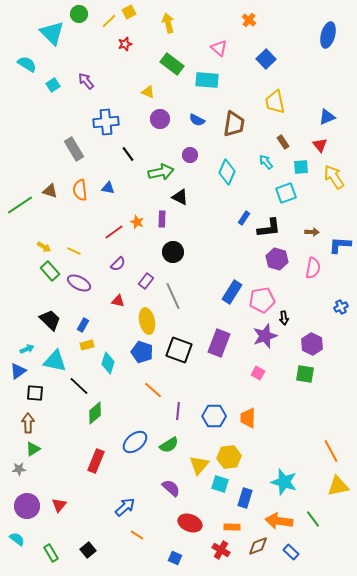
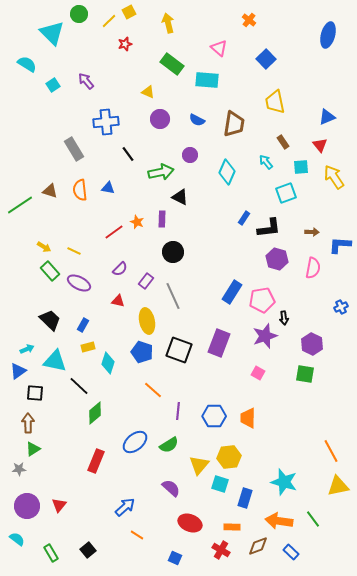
purple semicircle at (118, 264): moved 2 px right, 5 px down
yellow rectangle at (87, 345): moved 1 px right, 2 px down
